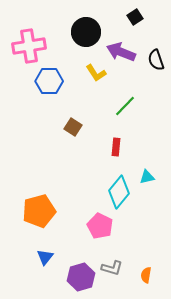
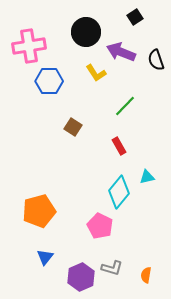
red rectangle: moved 3 px right, 1 px up; rotated 36 degrees counterclockwise
purple hexagon: rotated 8 degrees counterclockwise
